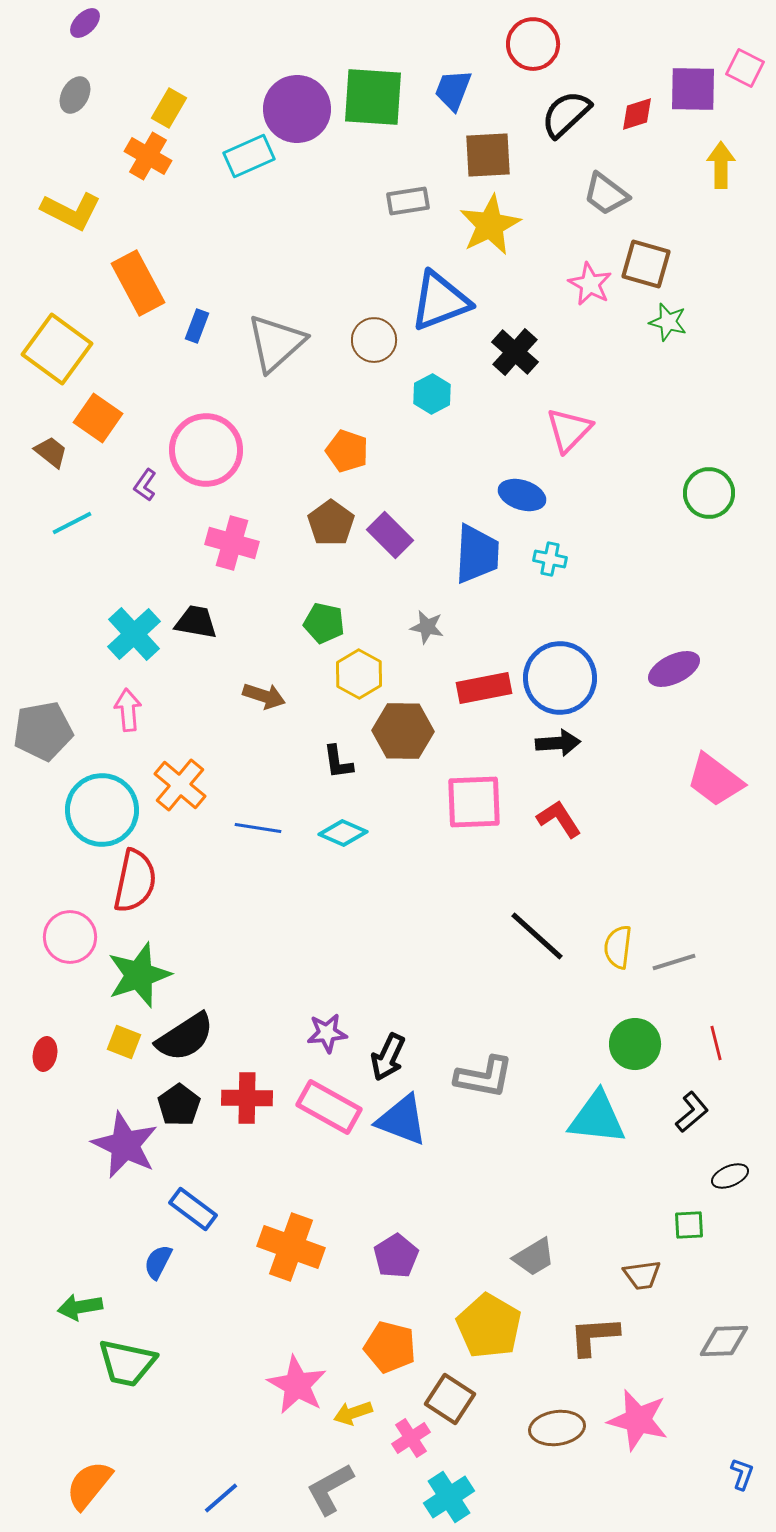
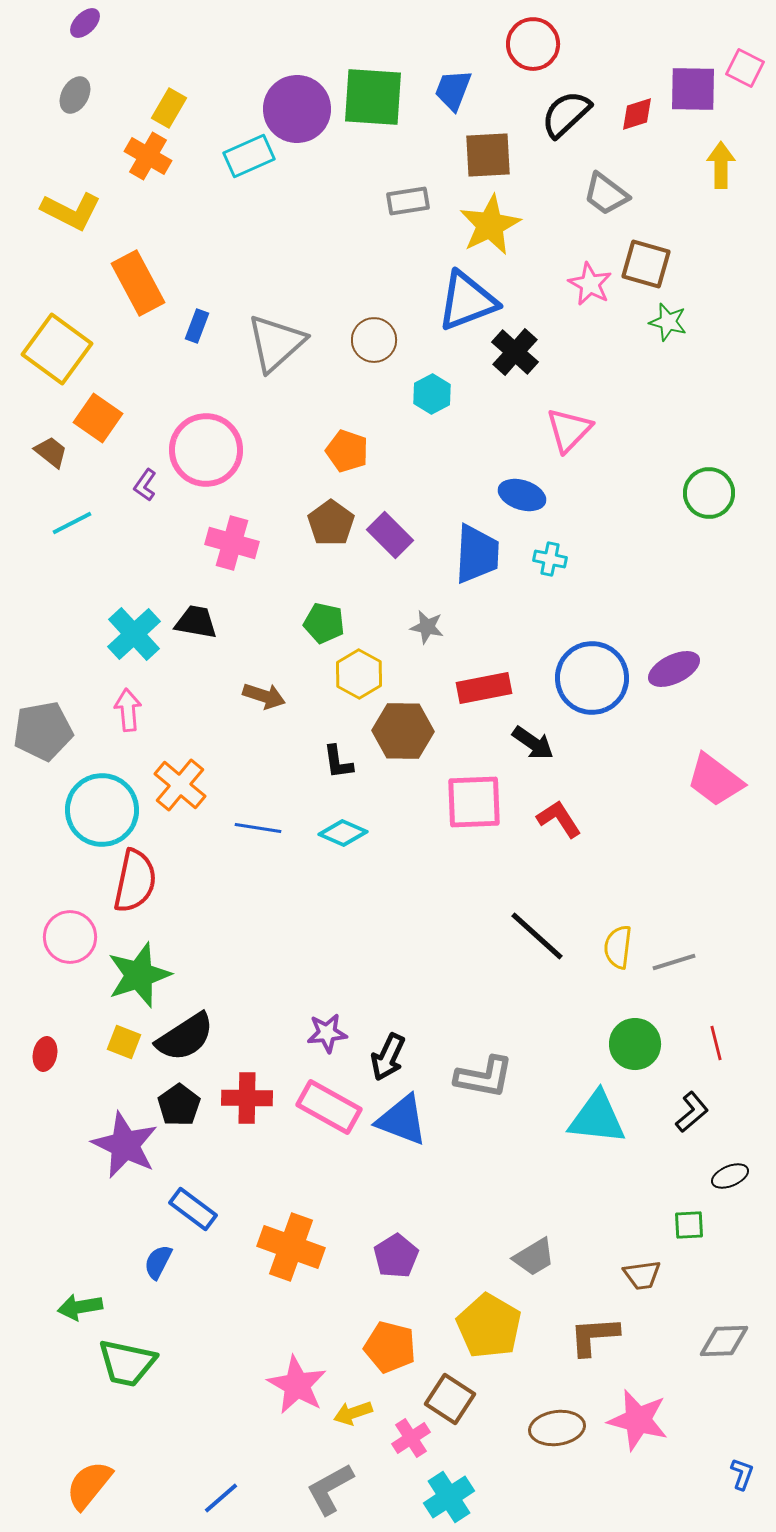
blue triangle at (440, 301): moved 27 px right
blue circle at (560, 678): moved 32 px right
black arrow at (558, 743): moved 25 px left; rotated 39 degrees clockwise
